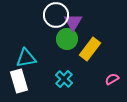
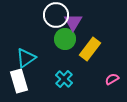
green circle: moved 2 px left
cyan triangle: rotated 25 degrees counterclockwise
